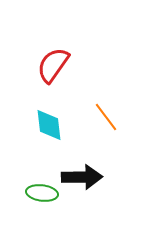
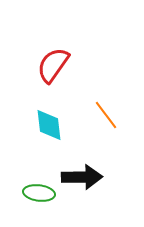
orange line: moved 2 px up
green ellipse: moved 3 px left
